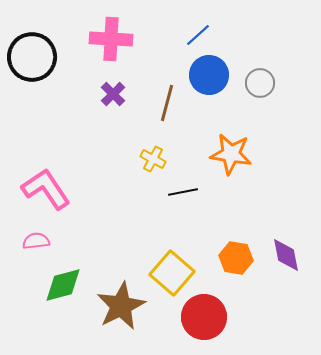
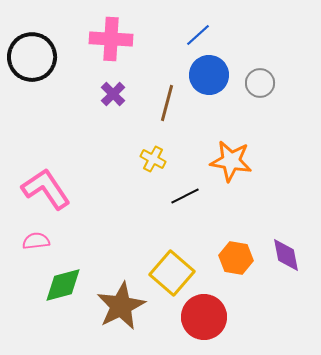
orange star: moved 7 px down
black line: moved 2 px right, 4 px down; rotated 16 degrees counterclockwise
